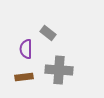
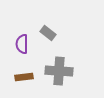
purple semicircle: moved 4 px left, 5 px up
gray cross: moved 1 px down
